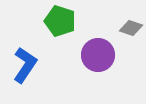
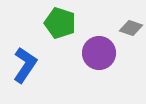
green pentagon: moved 2 px down
purple circle: moved 1 px right, 2 px up
